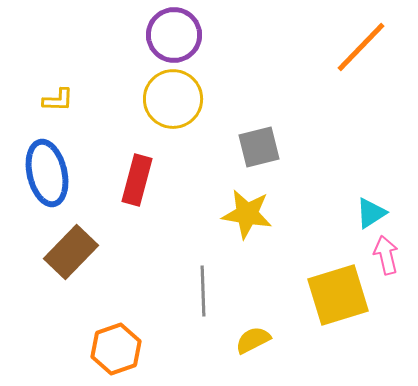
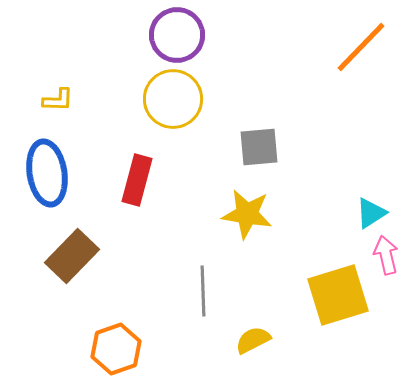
purple circle: moved 3 px right
gray square: rotated 9 degrees clockwise
blue ellipse: rotated 4 degrees clockwise
brown rectangle: moved 1 px right, 4 px down
